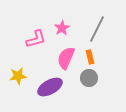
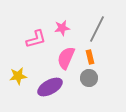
pink star: rotated 21 degrees clockwise
